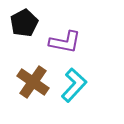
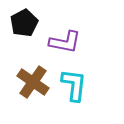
cyan L-shape: rotated 36 degrees counterclockwise
